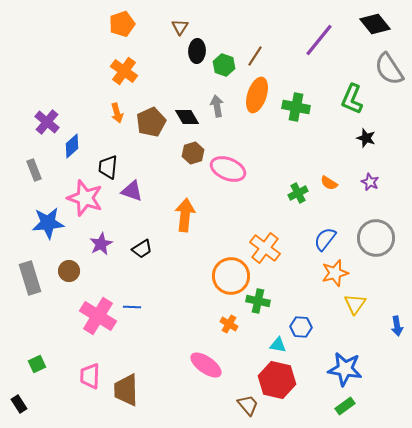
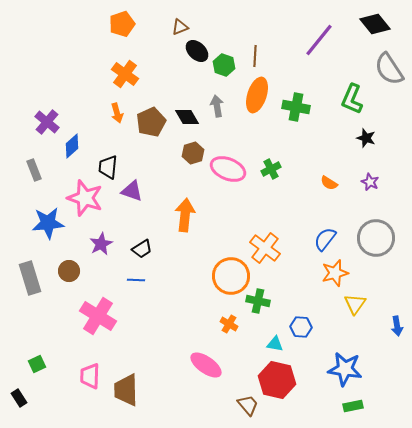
brown triangle at (180, 27): rotated 36 degrees clockwise
black ellipse at (197, 51): rotated 50 degrees counterclockwise
brown line at (255, 56): rotated 30 degrees counterclockwise
orange cross at (124, 71): moved 1 px right, 3 px down
green cross at (298, 193): moved 27 px left, 24 px up
blue line at (132, 307): moved 4 px right, 27 px up
cyan triangle at (278, 345): moved 3 px left, 1 px up
black rectangle at (19, 404): moved 6 px up
green rectangle at (345, 406): moved 8 px right; rotated 24 degrees clockwise
